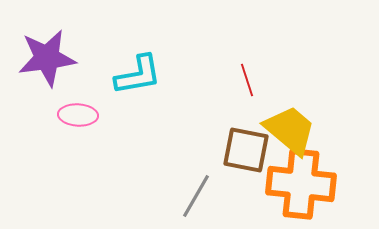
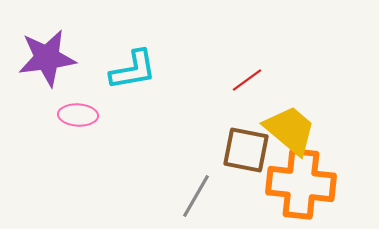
cyan L-shape: moved 5 px left, 5 px up
red line: rotated 72 degrees clockwise
